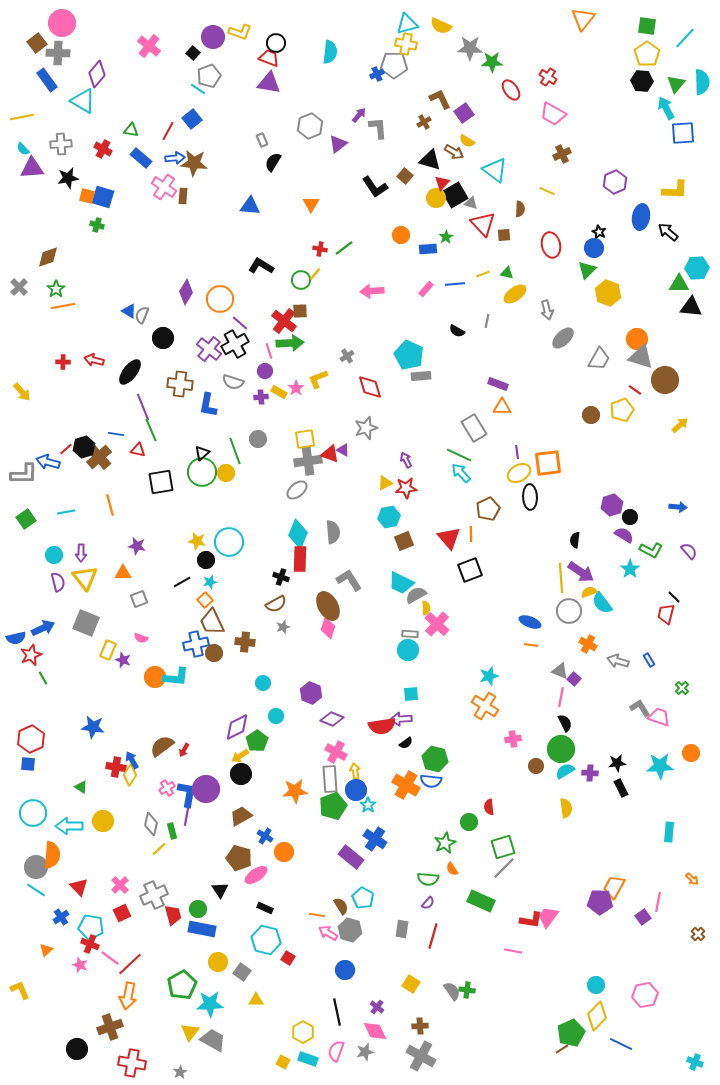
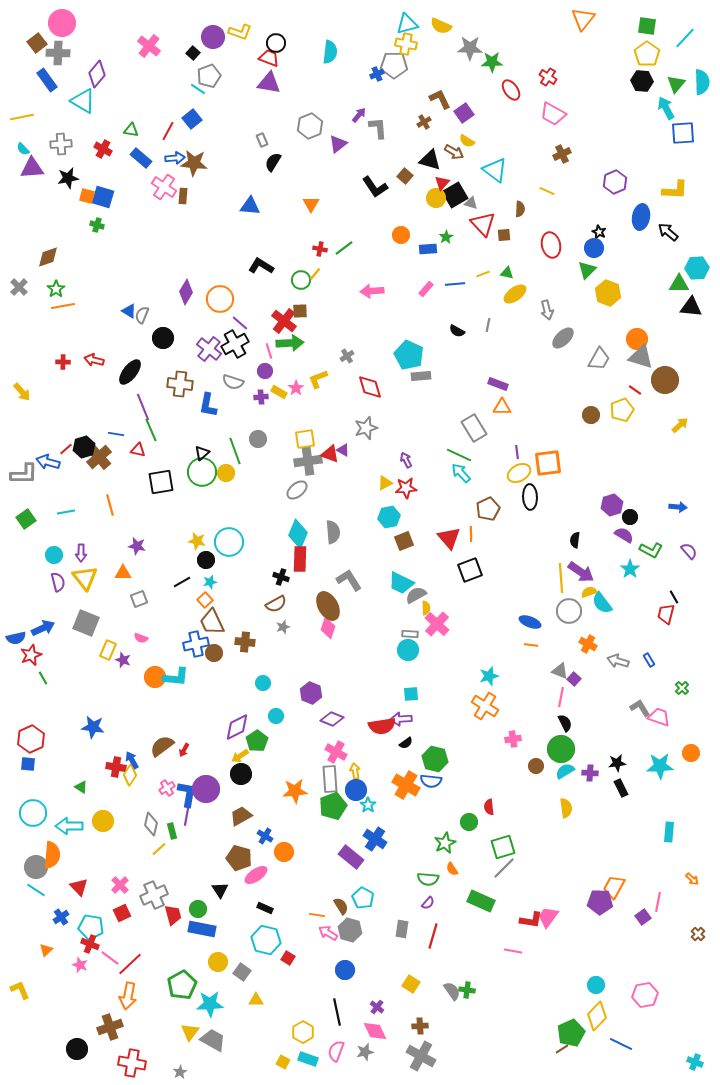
gray line at (487, 321): moved 1 px right, 4 px down
black line at (674, 597): rotated 16 degrees clockwise
